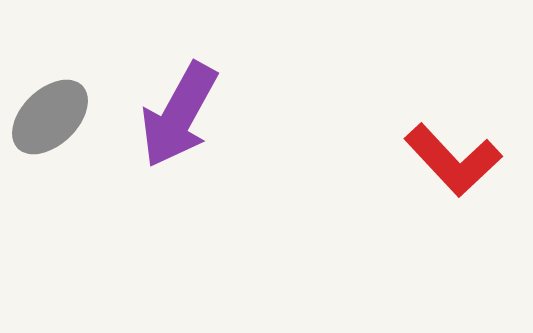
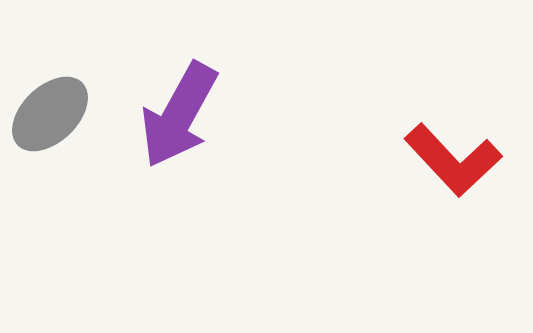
gray ellipse: moved 3 px up
